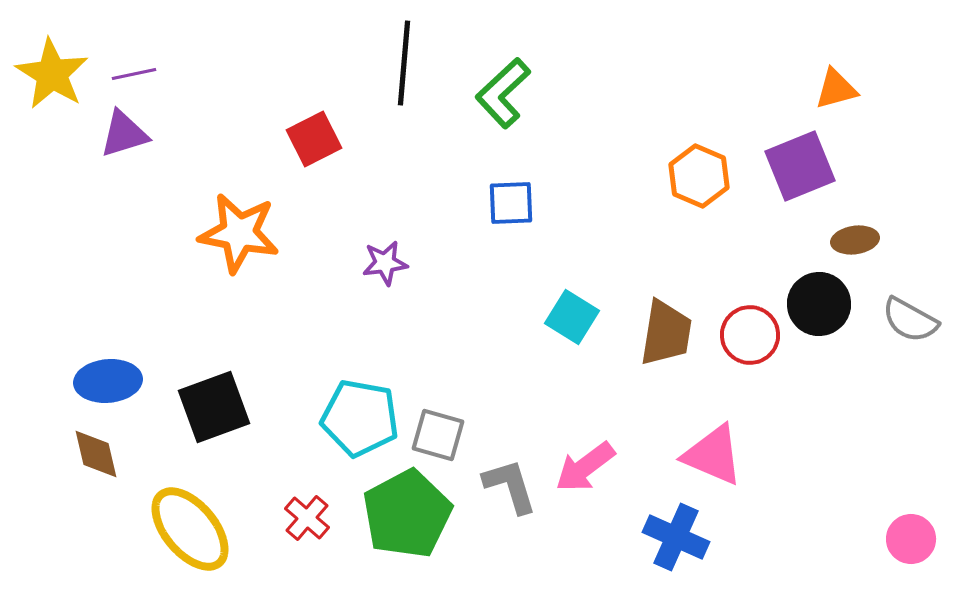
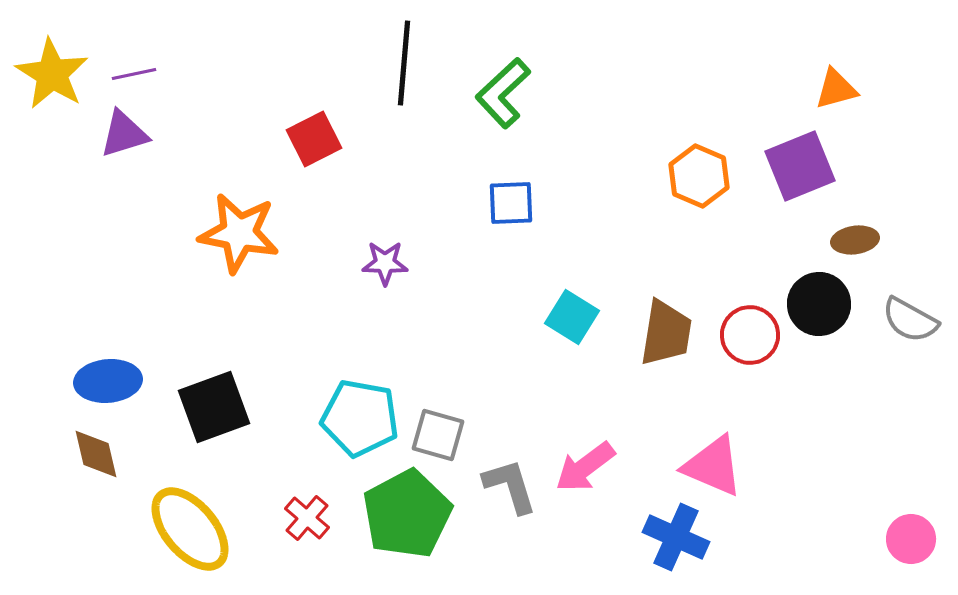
purple star: rotated 9 degrees clockwise
pink triangle: moved 11 px down
